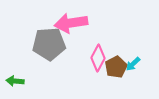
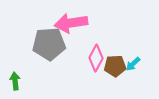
pink diamond: moved 2 px left
brown pentagon: moved 1 px left, 1 px up; rotated 25 degrees clockwise
green arrow: rotated 78 degrees clockwise
